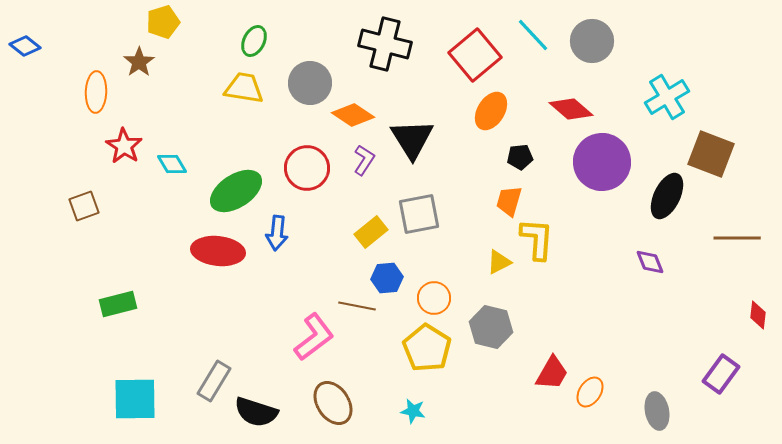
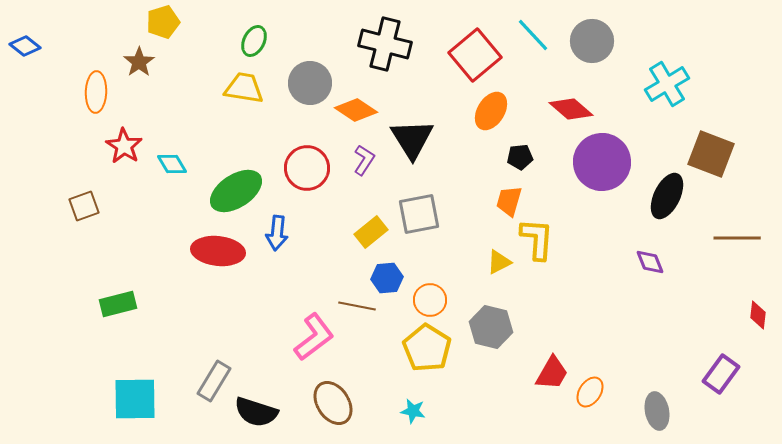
cyan cross at (667, 97): moved 13 px up
orange diamond at (353, 115): moved 3 px right, 5 px up
orange circle at (434, 298): moved 4 px left, 2 px down
